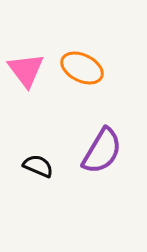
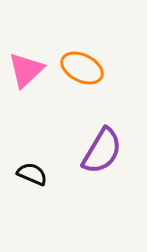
pink triangle: rotated 24 degrees clockwise
black semicircle: moved 6 px left, 8 px down
